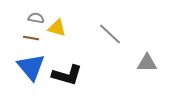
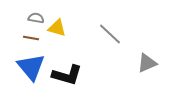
gray triangle: rotated 25 degrees counterclockwise
